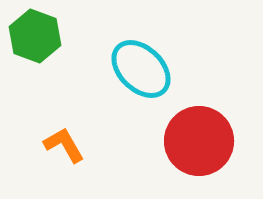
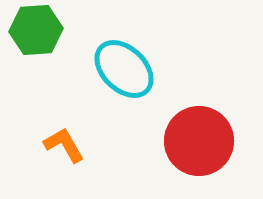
green hexagon: moved 1 px right, 6 px up; rotated 24 degrees counterclockwise
cyan ellipse: moved 17 px left
